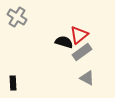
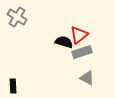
gray rectangle: rotated 18 degrees clockwise
black rectangle: moved 3 px down
